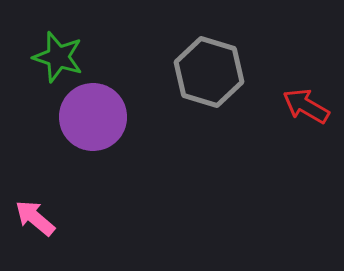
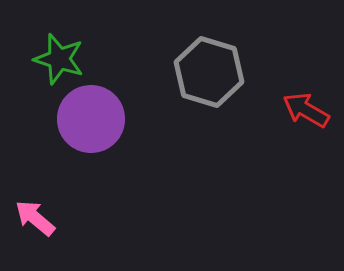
green star: moved 1 px right, 2 px down
red arrow: moved 4 px down
purple circle: moved 2 px left, 2 px down
